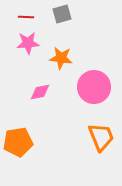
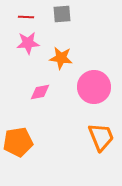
gray square: rotated 12 degrees clockwise
